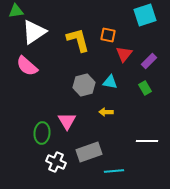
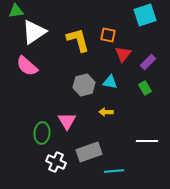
red triangle: moved 1 px left
purple rectangle: moved 1 px left, 1 px down
